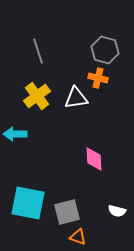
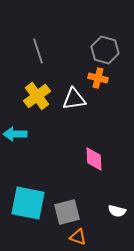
white triangle: moved 2 px left, 1 px down
